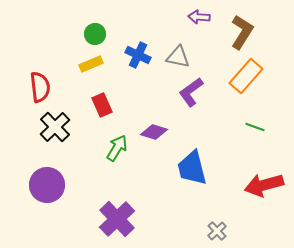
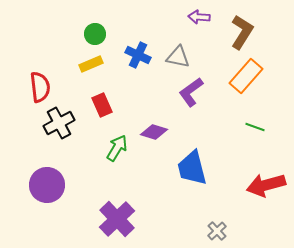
black cross: moved 4 px right, 4 px up; rotated 16 degrees clockwise
red arrow: moved 2 px right
